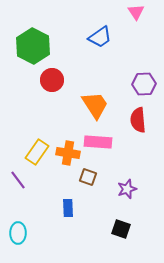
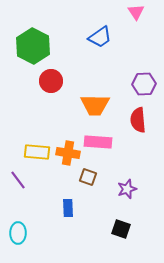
red circle: moved 1 px left, 1 px down
orange trapezoid: rotated 124 degrees clockwise
yellow rectangle: rotated 60 degrees clockwise
